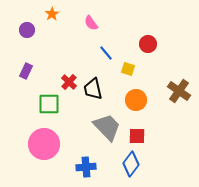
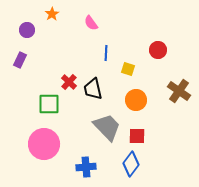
red circle: moved 10 px right, 6 px down
blue line: rotated 42 degrees clockwise
purple rectangle: moved 6 px left, 11 px up
